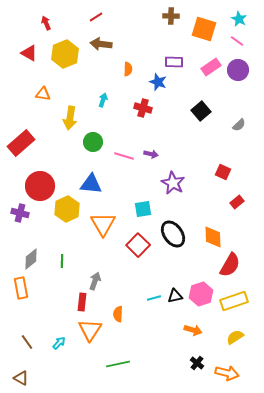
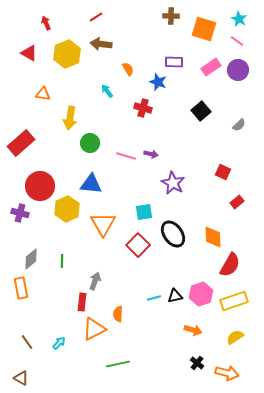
yellow hexagon at (65, 54): moved 2 px right
orange semicircle at (128, 69): rotated 32 degrees counterclockwise
cyan arrow at (103, 100): moved 4 px right, 9 px up; rotated 56 degrees counterclockwise
green circle at (93, 142): moved 3 px left, 1 px down
pink line at (124, 156): moved 2 px right
cyan square at (143, 209): moved 1 px right, 3 px down
orange triangle at (90, 330): moved 4 px right, 1 px up; rotated 30 degrees clockwise
